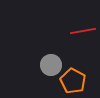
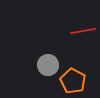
gray circle: moved 3 px left
